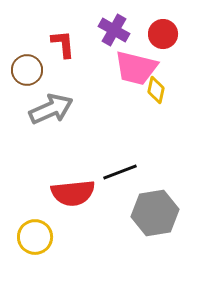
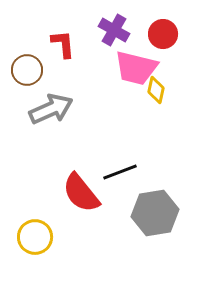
red semicircle: moved 8 px right; rotated 57 degrees clockwise
